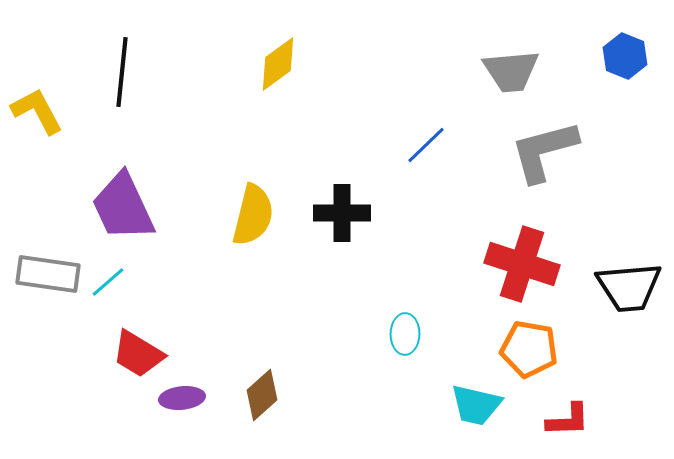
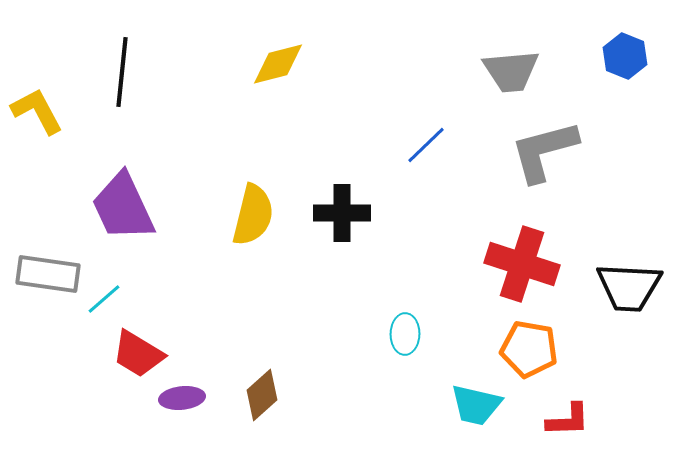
yellow diamond: rotated 22 degrees clockwise
cyan line: moved 4 px left, 17 px down
black trapezoid: rotated 8 degrees clockwise
